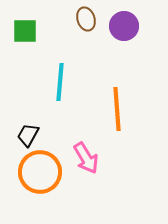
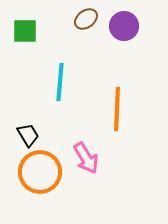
brown ellipse: rotated 70 degrees clockwise
orange line: rotated 6 degrees clockwise
black trapezoid: rotated 120 degrees clockwise
